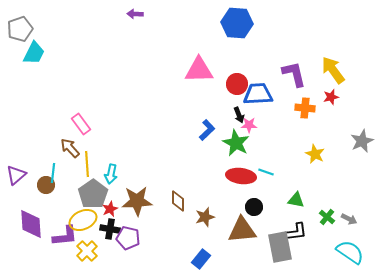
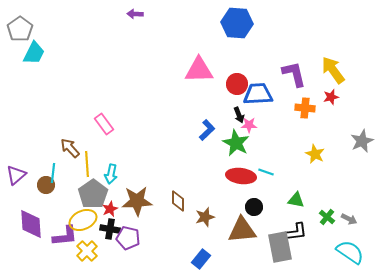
gray pentagon at (20, 29): rotated 15 degrees counterclockwise
pink rectangle at (81, 124): moved 23 px right
